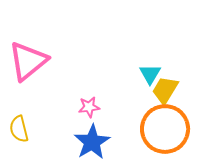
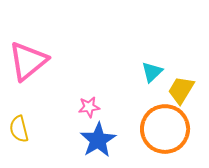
cyan triangle: moved 2 px right, 2 px up; rotated 15 degrees clockwise
yellow trapezoid: moved 16 px right
blue star: moved 6 px right, 2 px up
